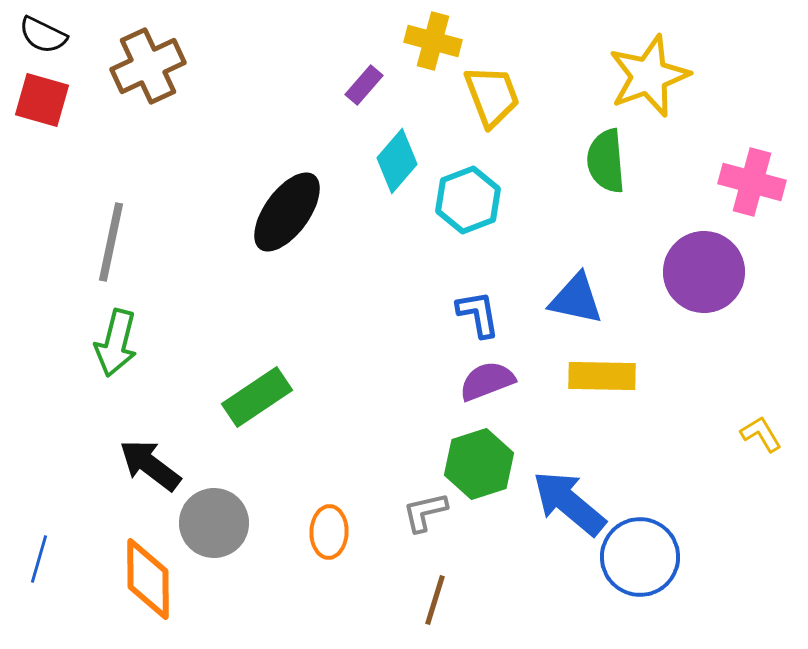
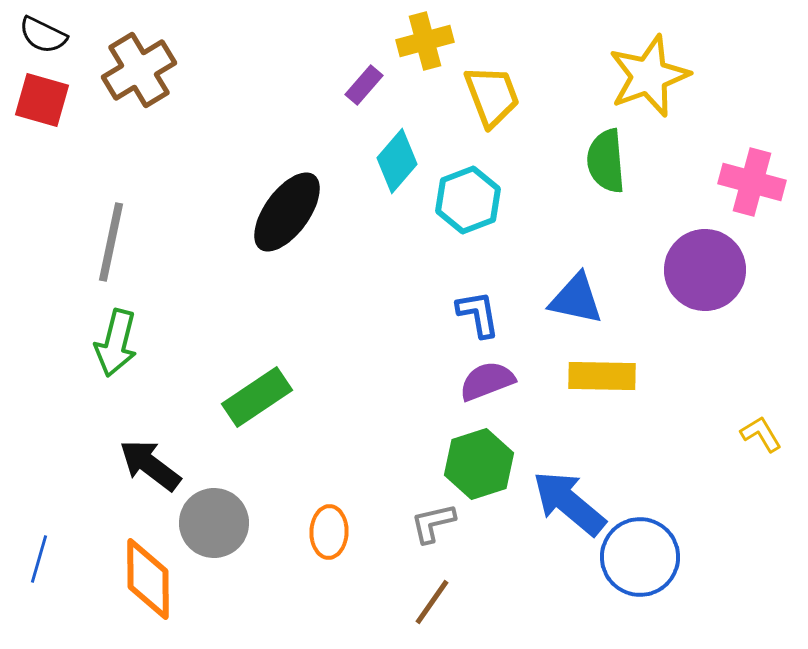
yellow cross: moved 8 px left; rotated 30 degrees counterclockwise
brown cross: moved 9 px left, 4 px down; rotated 6 degrees counterclockwise
purple circle: moved 1 px right, 2 px up
gray L-shape: moved 8 px right, 11 px down
brown line: moved 3 px left, 2 px down; rotated 18 degrees clockwise
